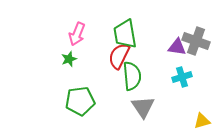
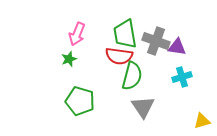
gray cross: moved 40 px left
red semicircle: rotated 108 degrees counterclockwise
green semicircle: rotated 20 degrees clockwise
green pentagon: rotated 24 degrees clockwise
